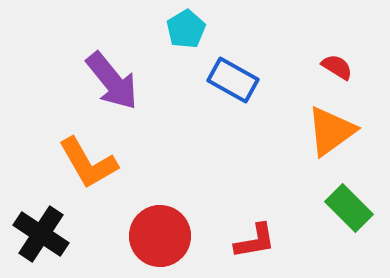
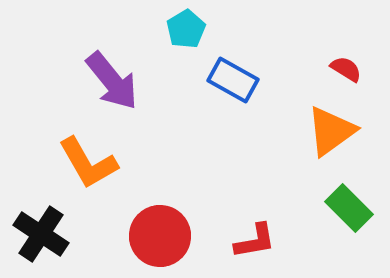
red semicircle: moved 9 px right, 2 px down
